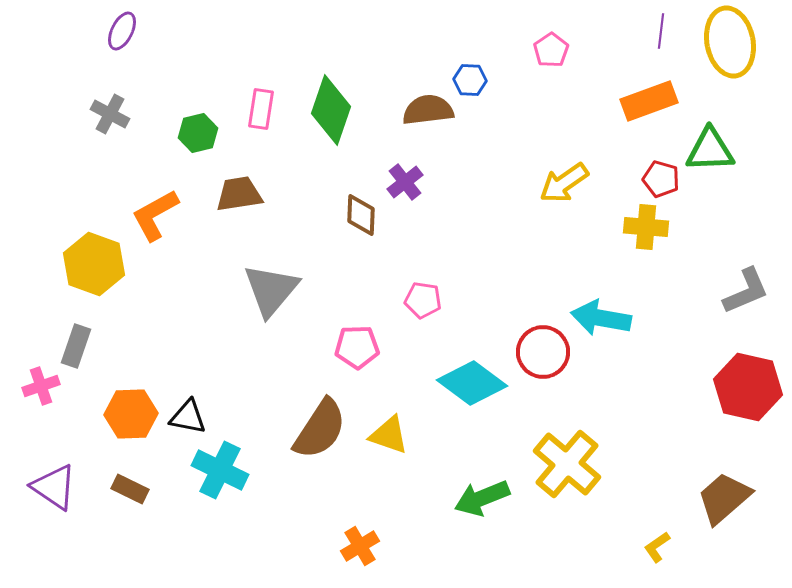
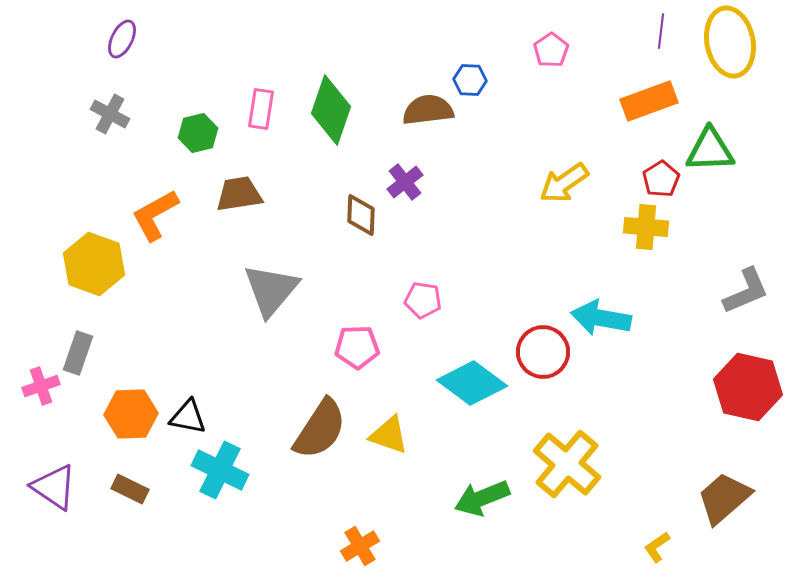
purple ellipse at (122, 31): moved 8 px down
red pentagon at (661, 179): rotated 24 degrees clockwise
gray rectangle at (76, 346): moved 2 px right, 7 px down
